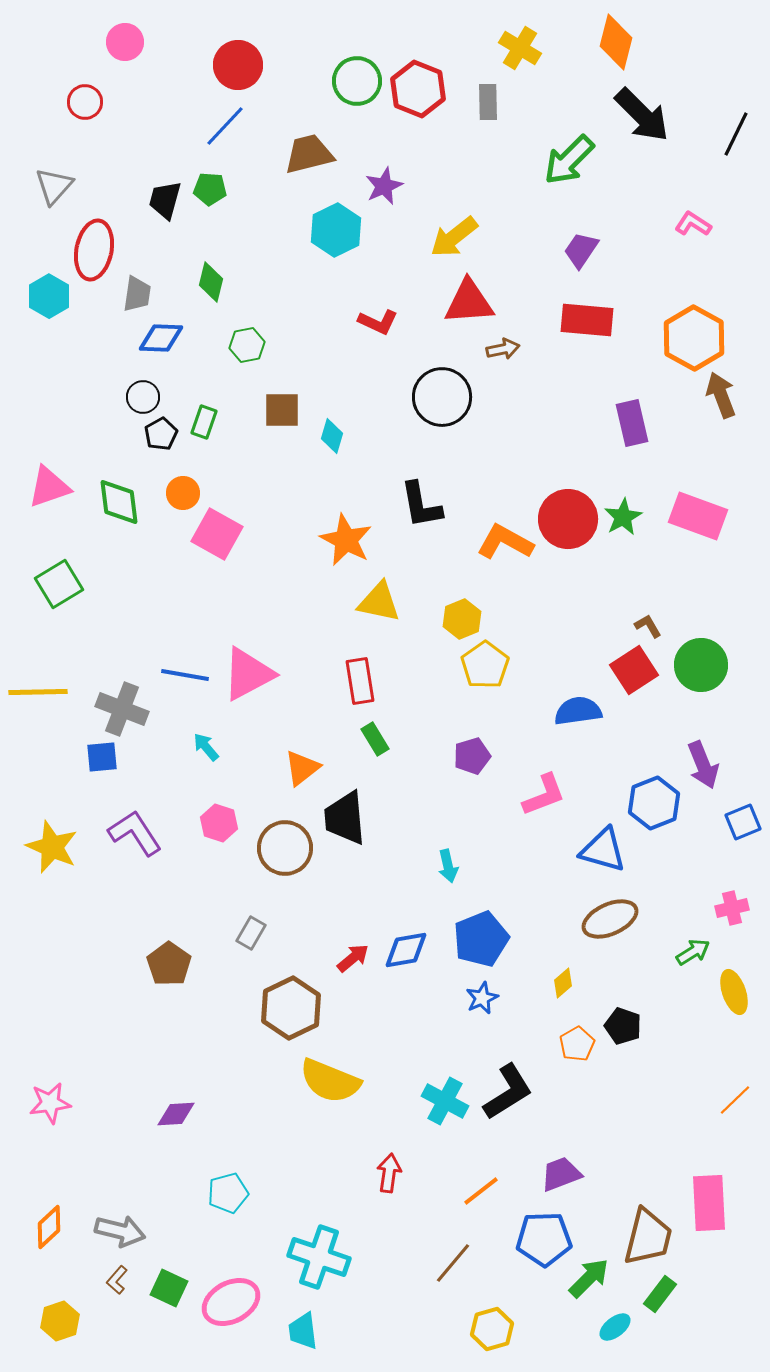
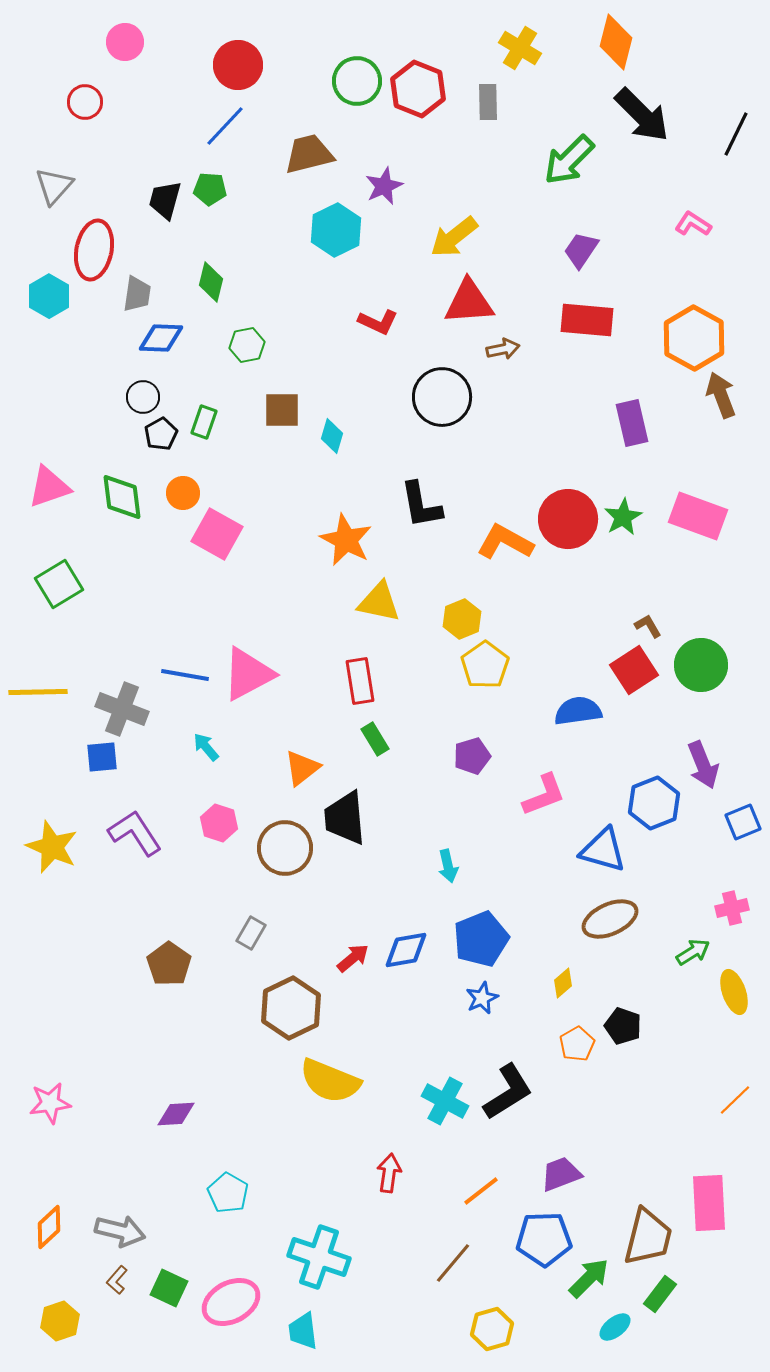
green diamond at (119, 502): moved 3 px right, 5 px up
cyan pentagon at (228, 1193): rotated 27 degrees counterclockwise
